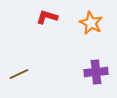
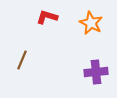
brown line: moved 3 px right, 14 px up; rotated 42 degrees counterclockwise
